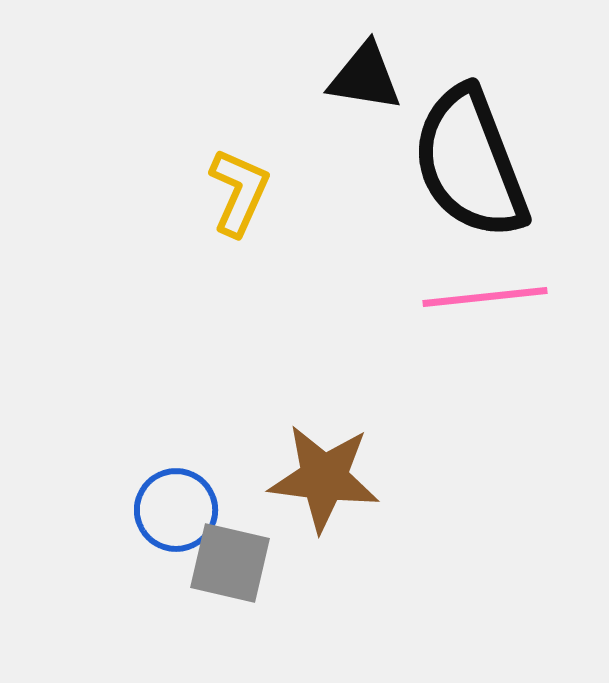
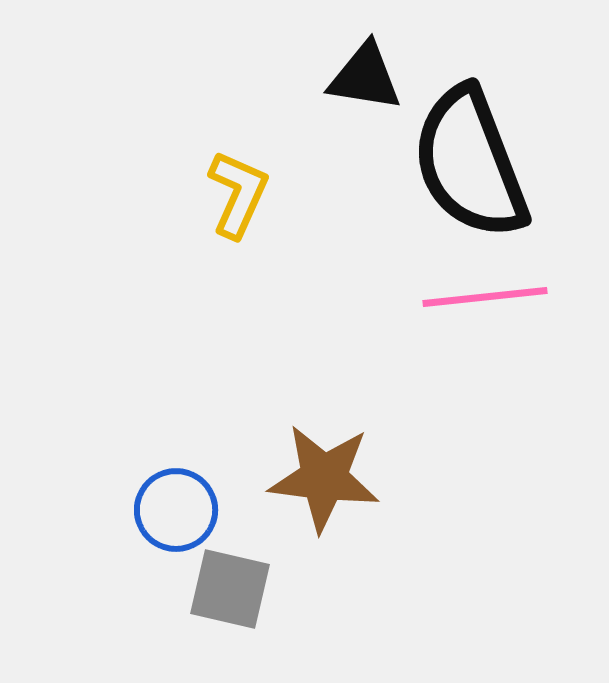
yellow L-shape: moved 1 px left, 2 px down
gray square: moved 26 px down
